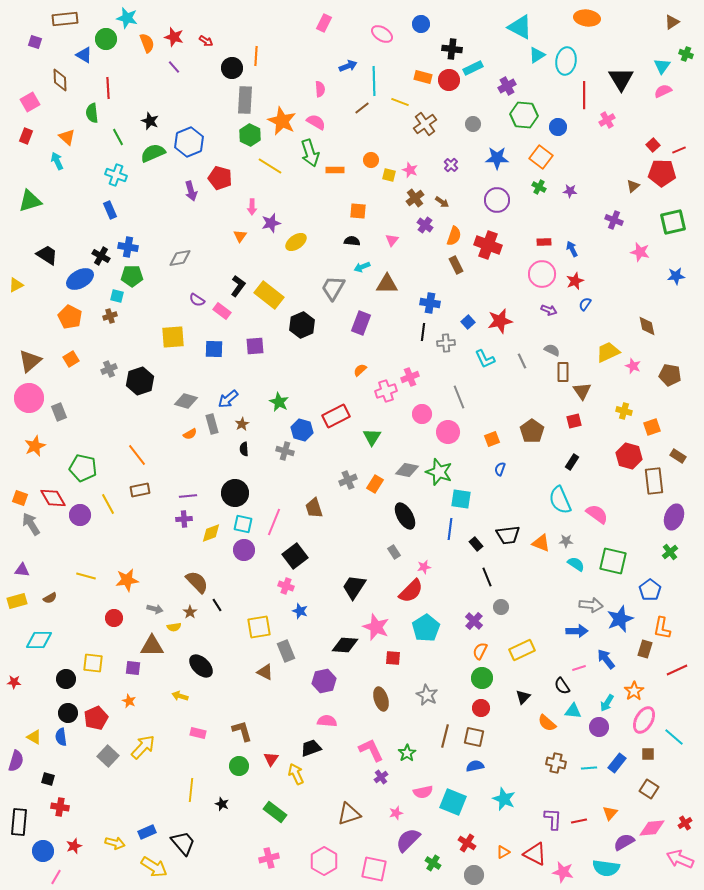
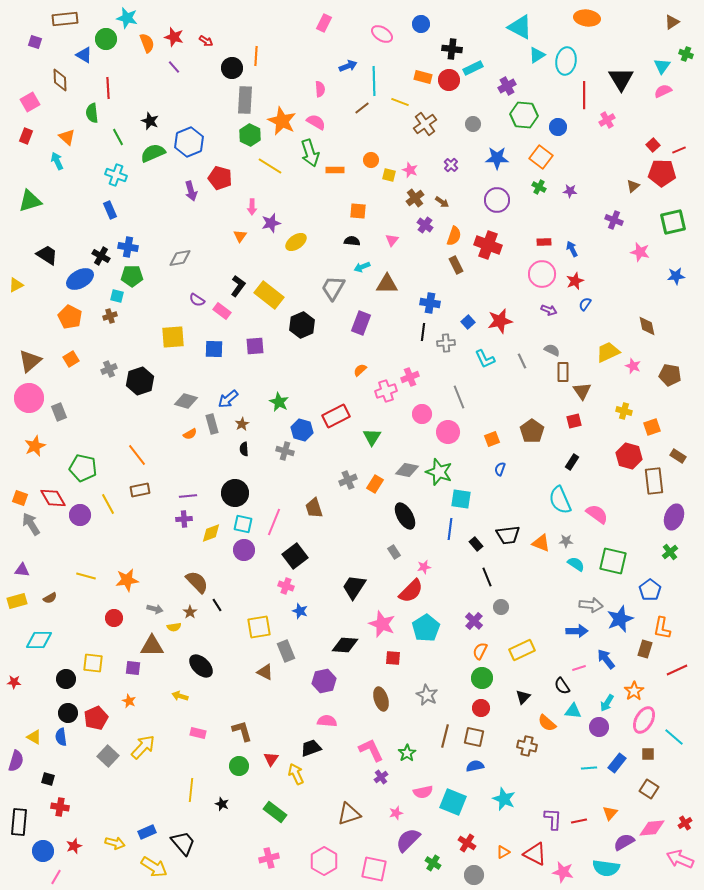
pink star at (376, 627): moved 6 px right, 3 px up
brown cross at (556, 763): moved 29 px left, 17 px up
